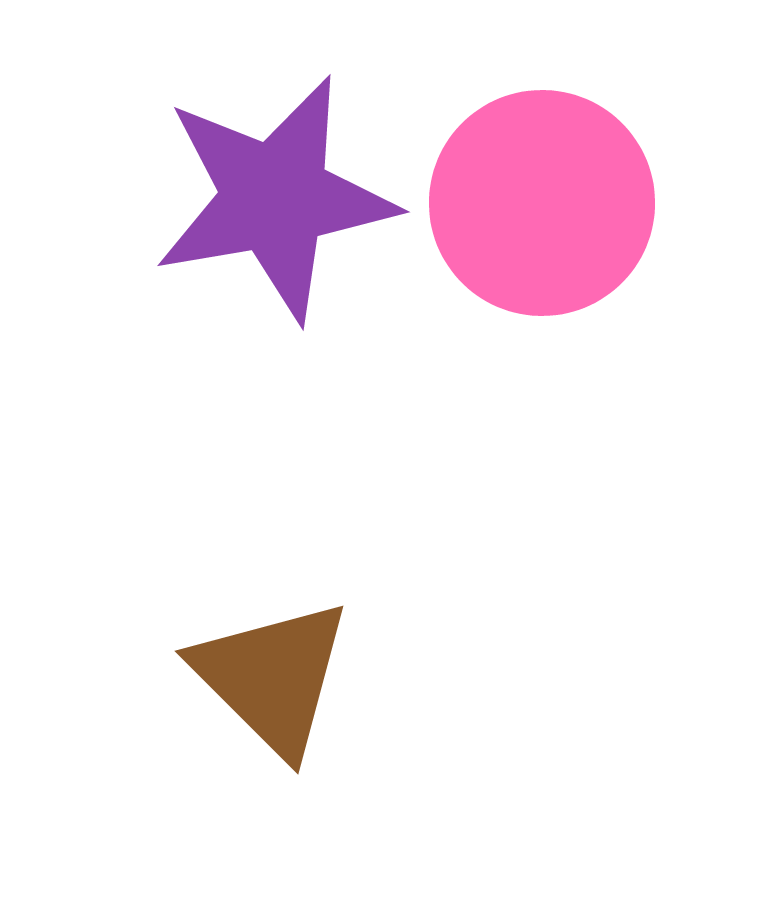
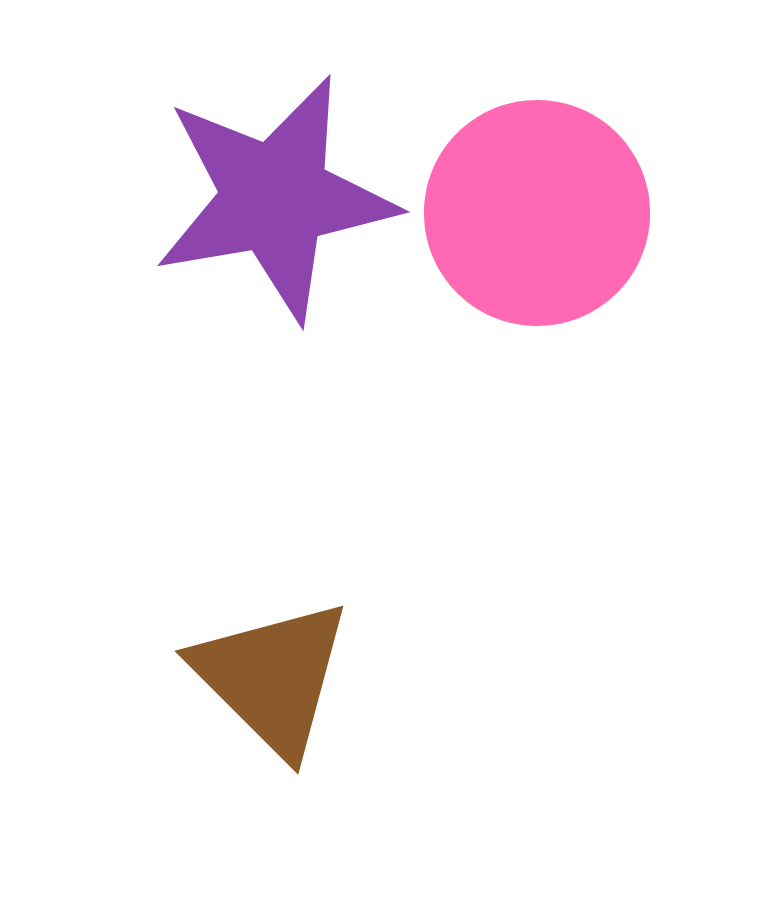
pink circle: moved 5 px left, 10 px down
